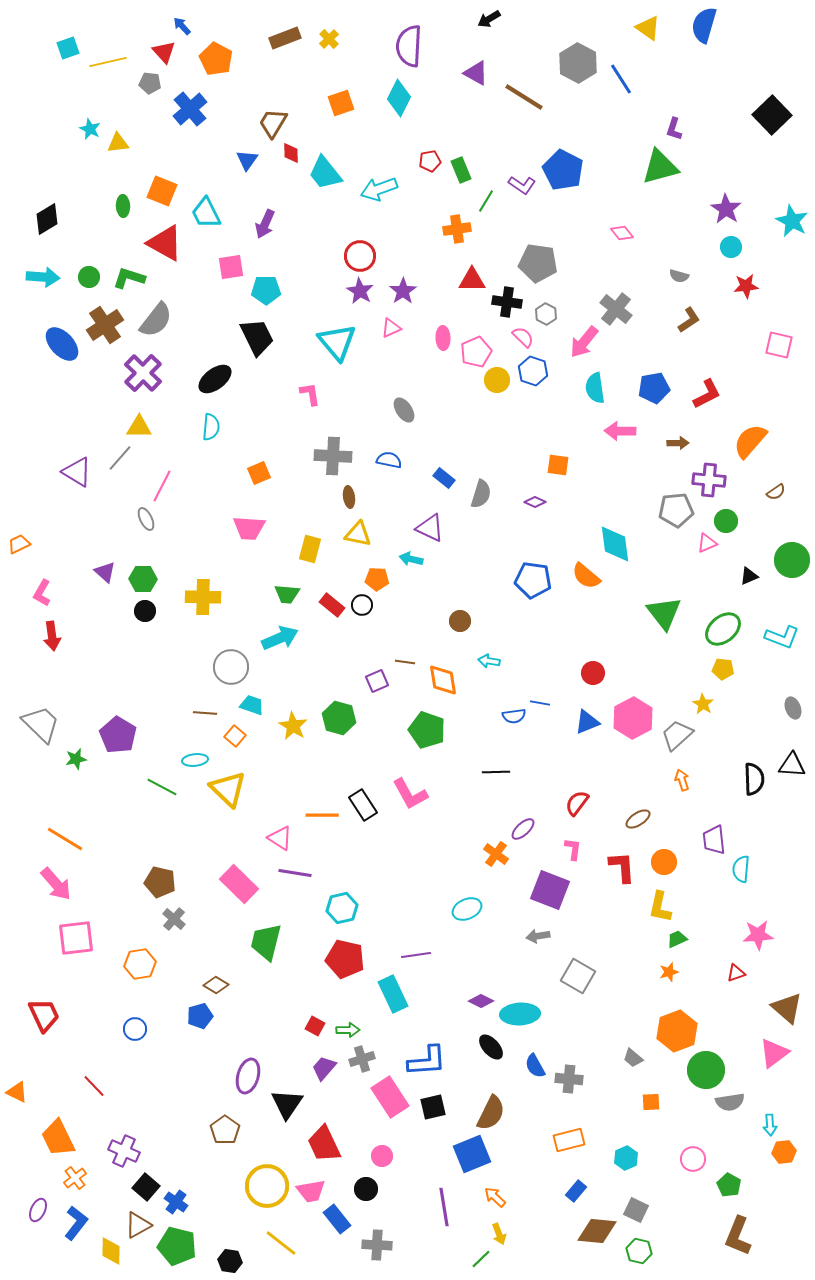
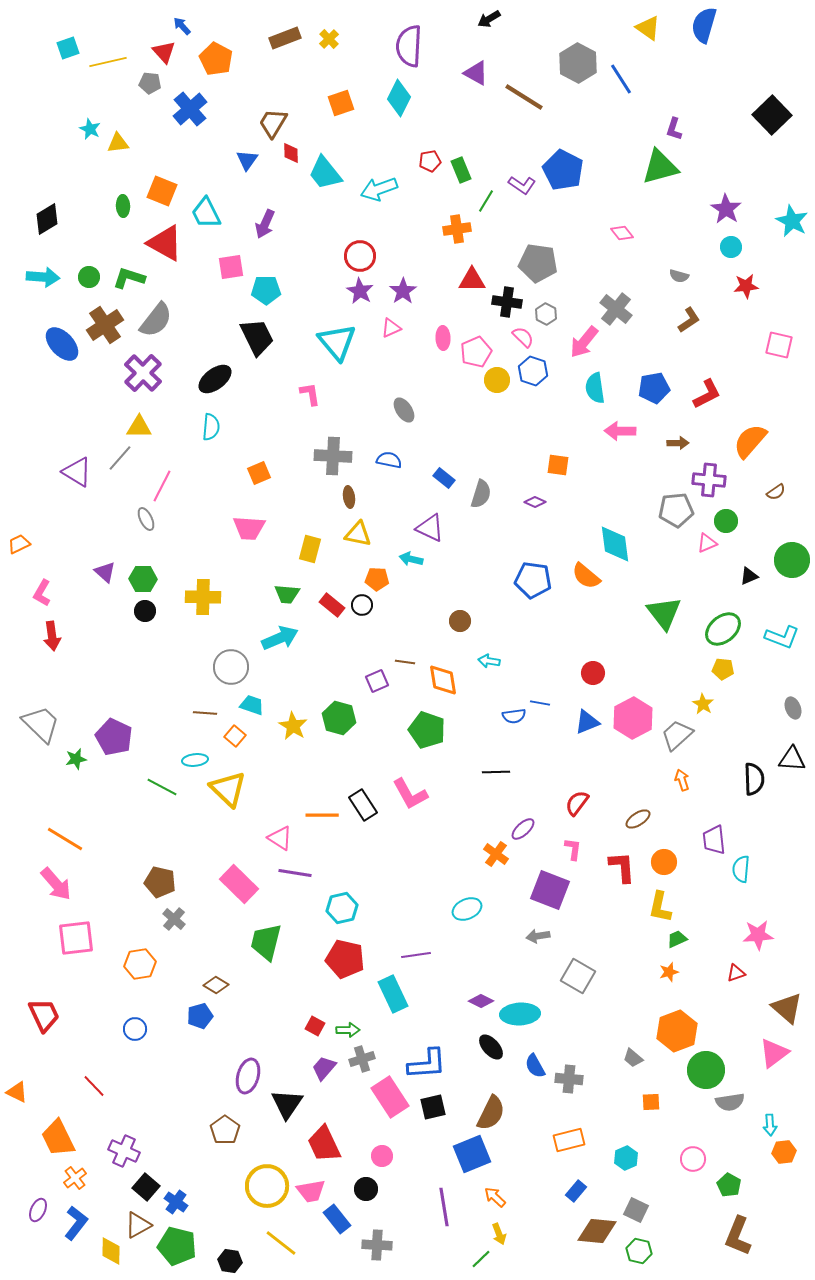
purple pentagon at (118, 735): moved 4 px left, 2 px down; rotated 6 degrees counterclockwise
black triangle at (792, 765): moved 6 px up
blue L-shape at (427, 1061): moved 3 px down
